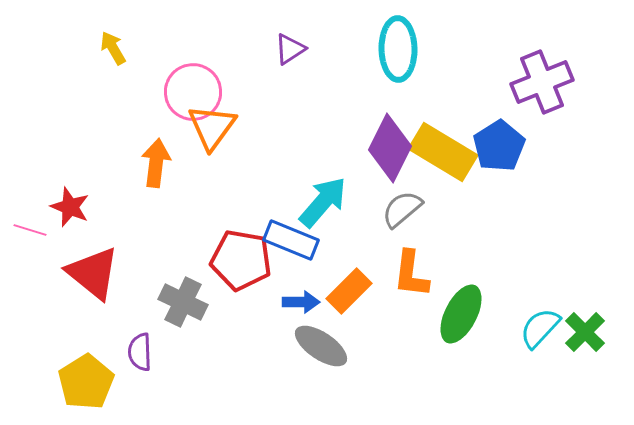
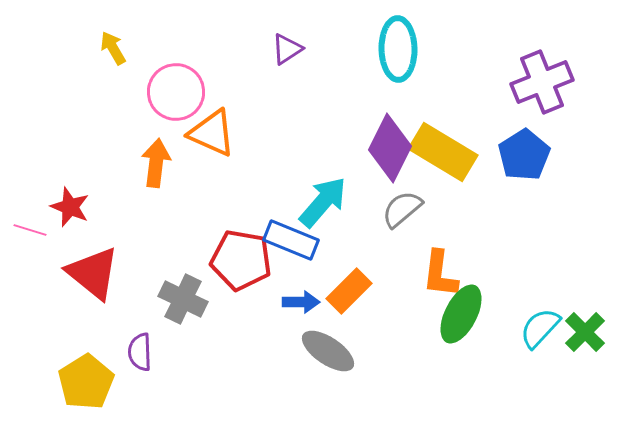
purple triangle: moved 3 px left
pink circle: moved 17 px left
orange triangle: moved 6 px down; rotated 42 degrees counterclockwise
blue pentagon: moved 25 px right, 9 px down
orange L-shape: moved 29 px right
gray cross: moved 3 px up
gray ellipse: moved 7 px right, 5 px down
